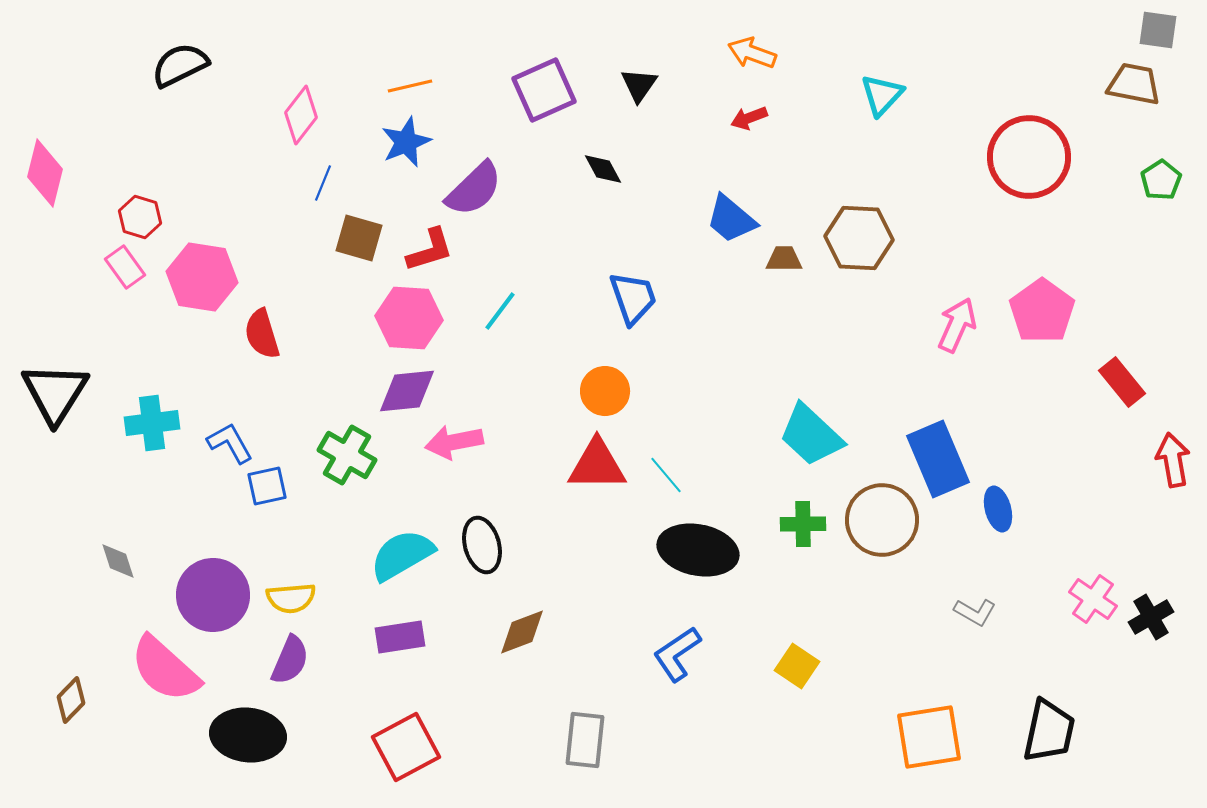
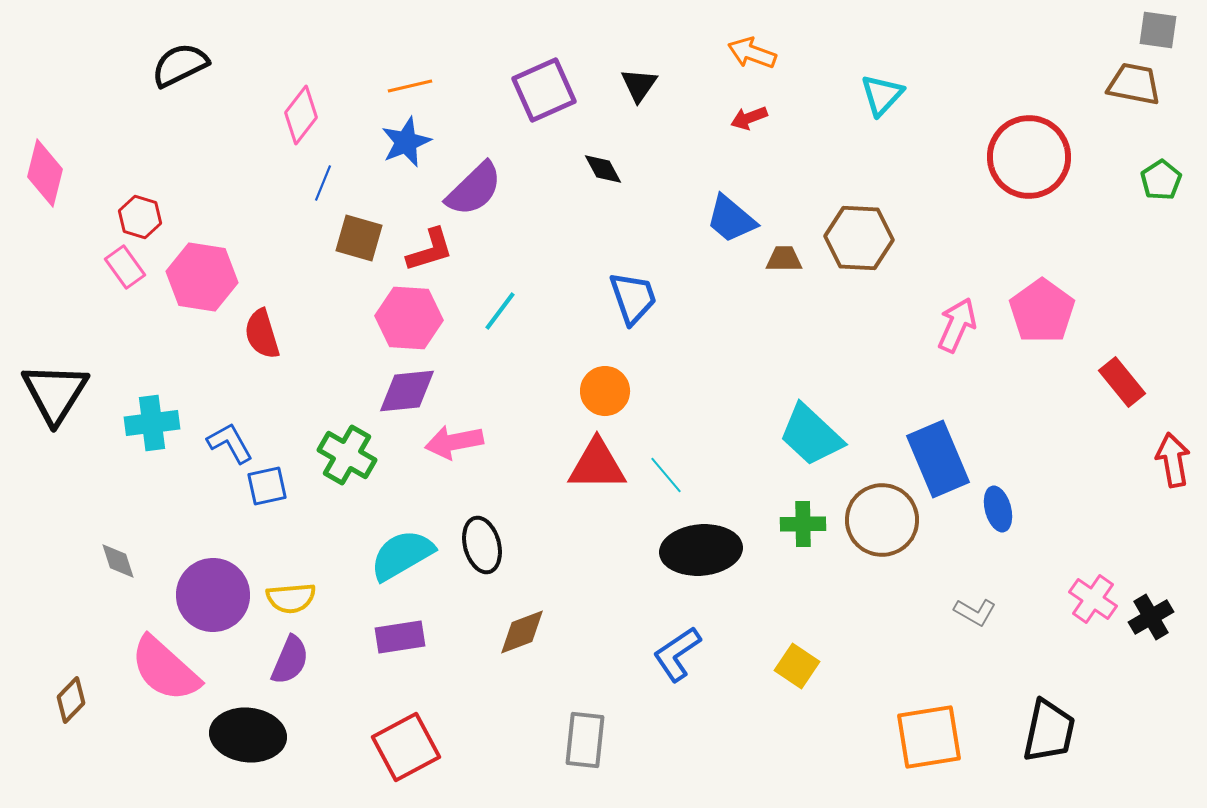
black ellipse at (698, 550): moved 3 px right; rotated 16 degrees counterclockwise
